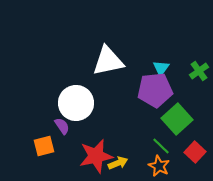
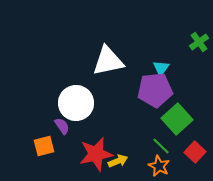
green cross: moved 29 px up
red star: moved 2 px up
yellow arrow: moved 2 px up
